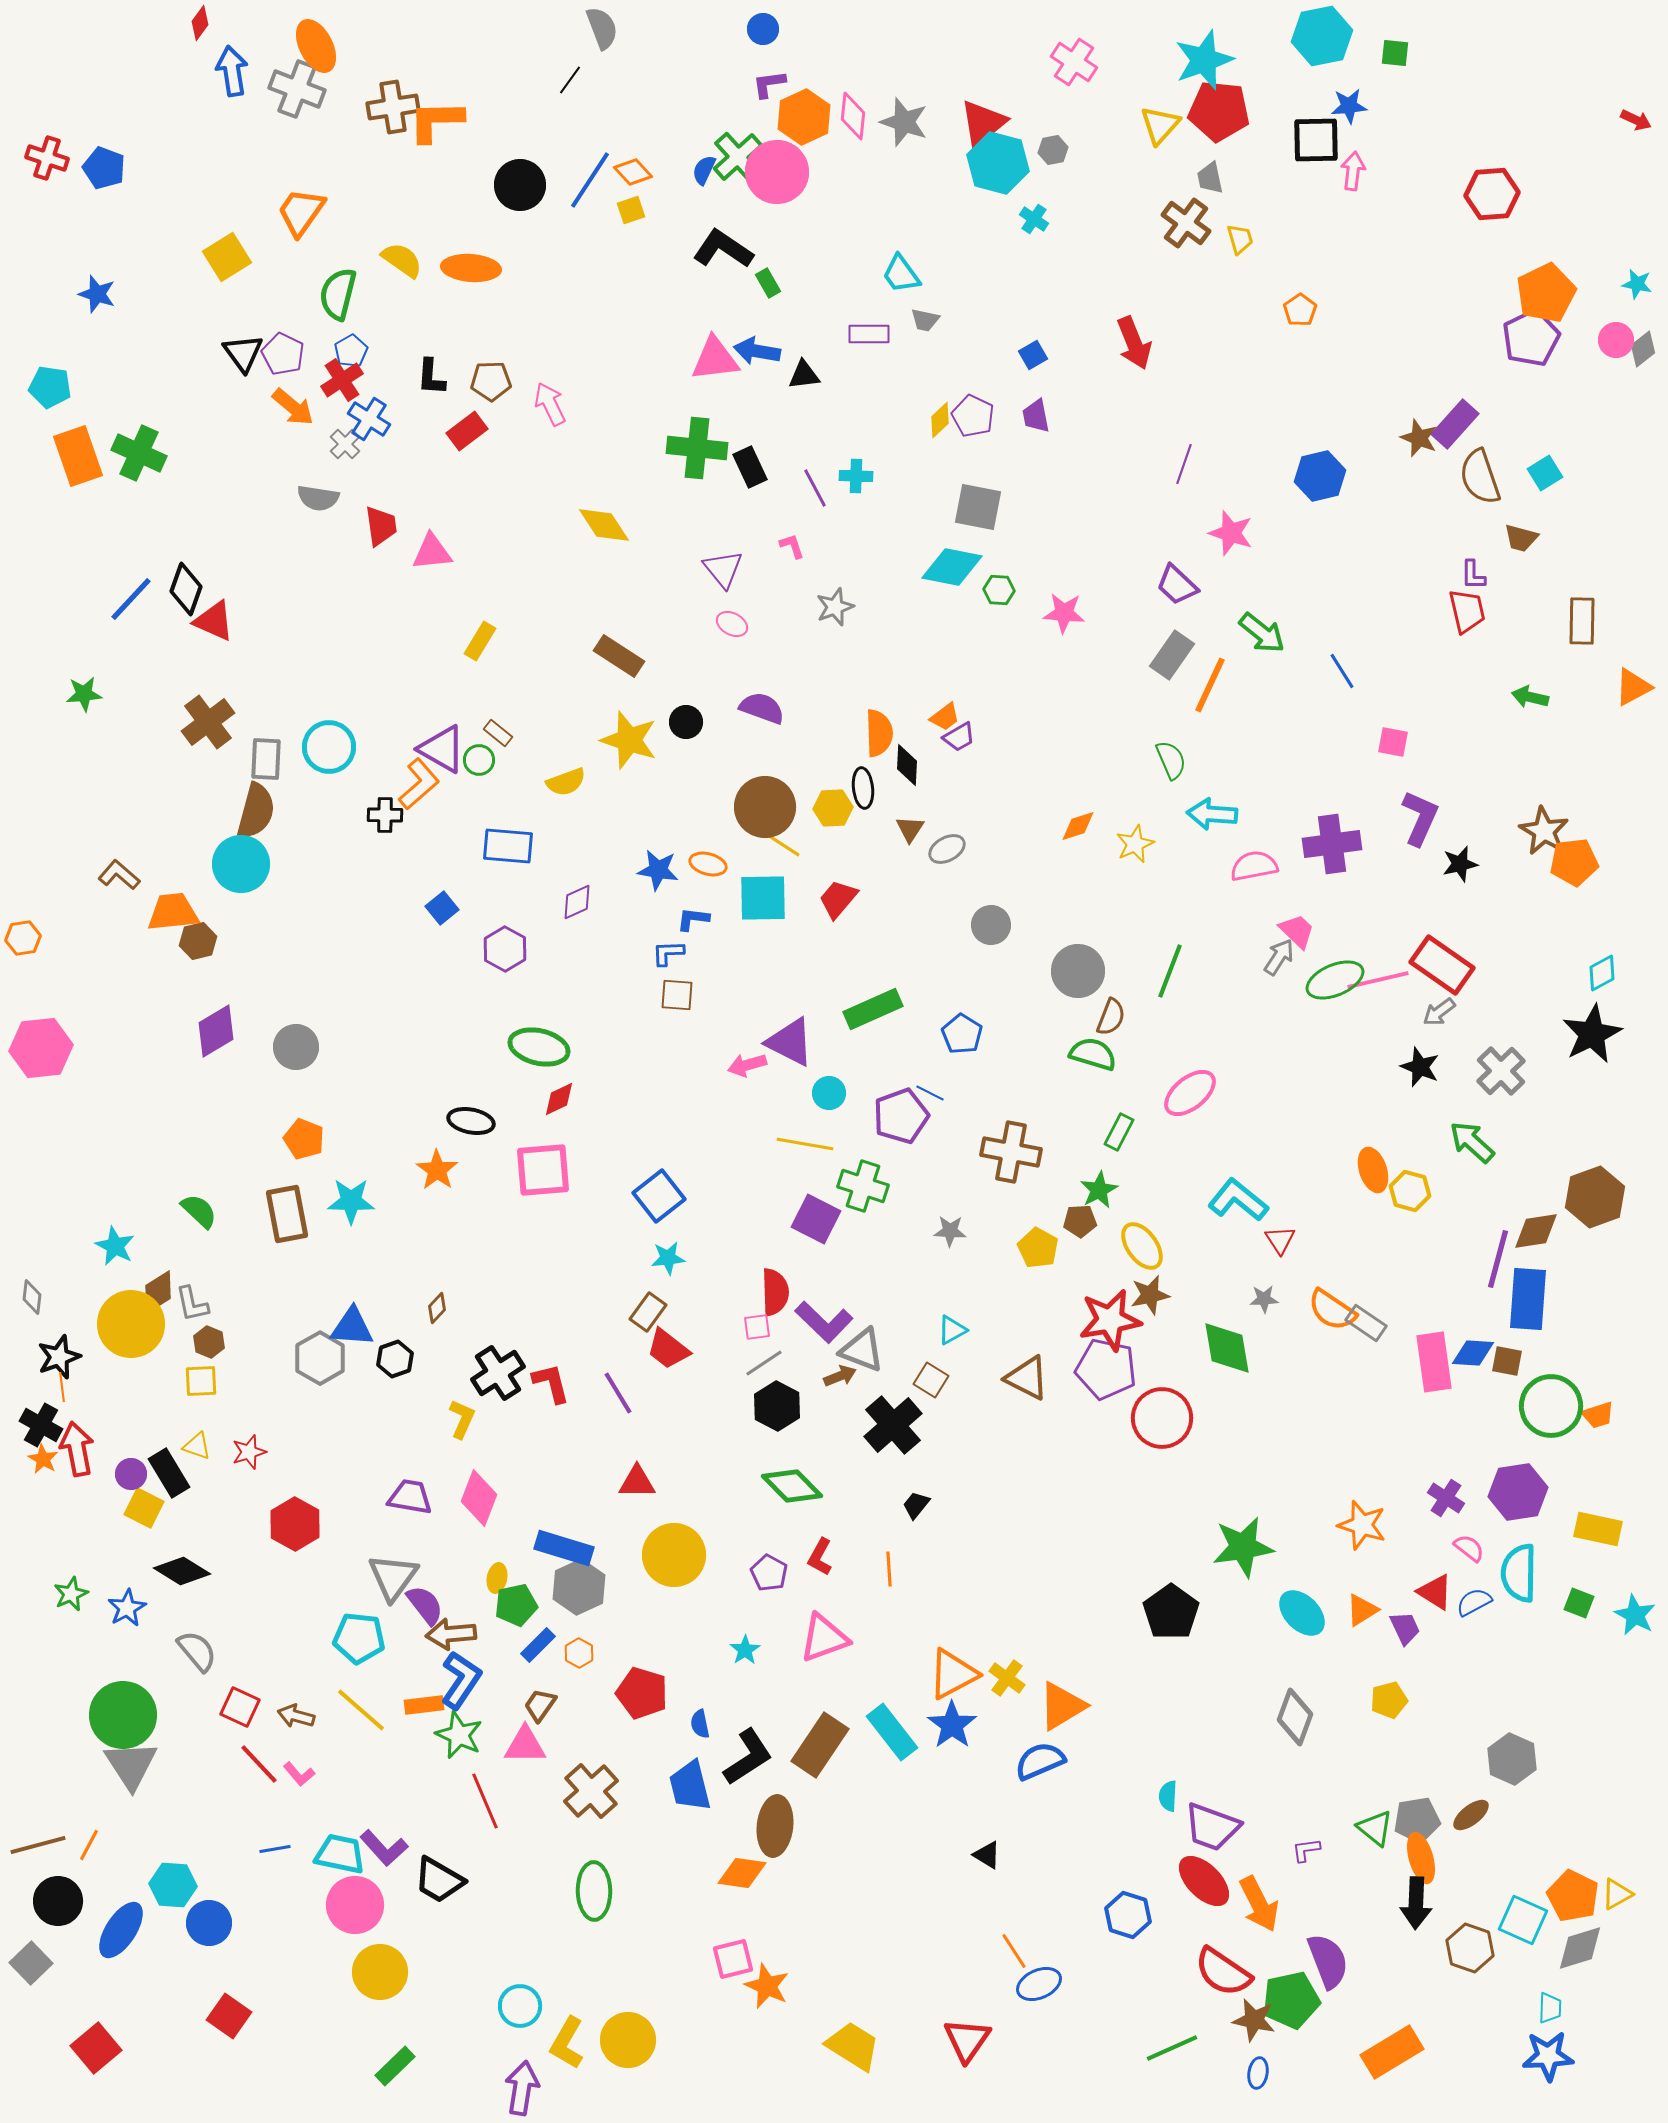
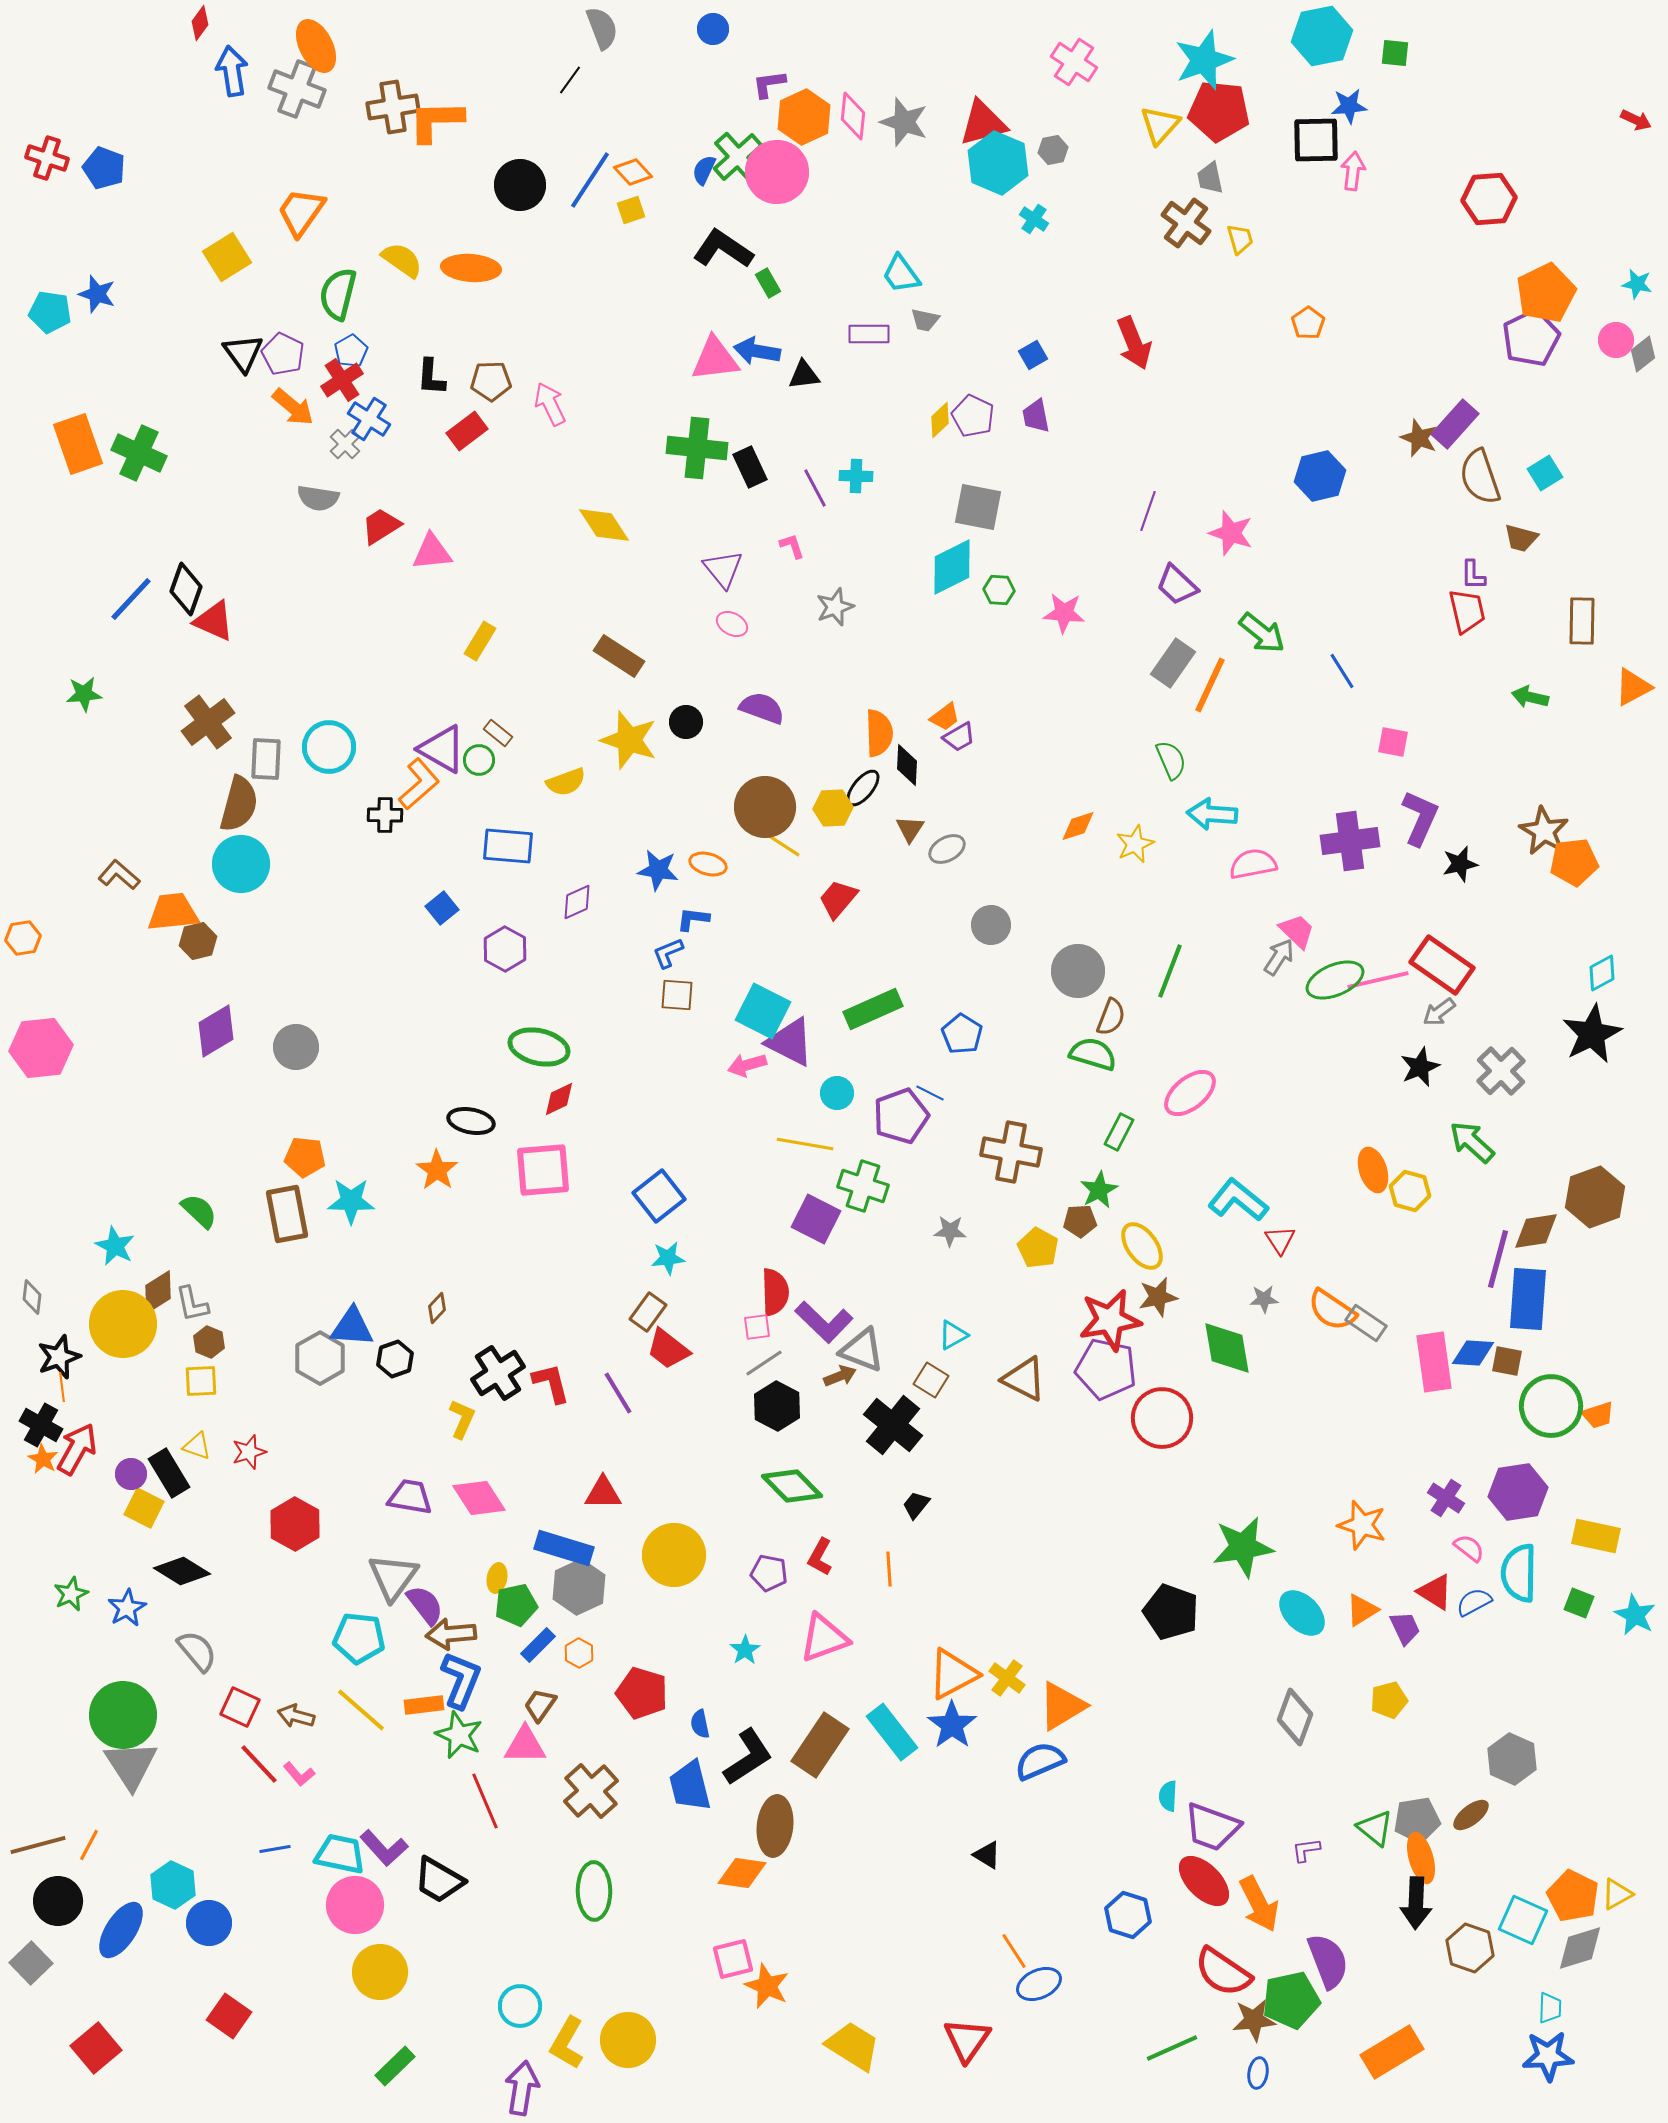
blue circle at (763, 29): moved 50 px left
red triangle at (983, 123): rotated 24 degrees clockwise
cyan hexagon at (998, 163): rotated 8 degrees clockwise
red hexagon at (1492, 194): moved 3 px left, 5 px down
orange pentagon at (1300, 310): moved 8 px right, 13 px down
gray diamond at (1643, 349): moved 5 px down
cyan pentagon at (50, 387): moved 75 px up
orange rectangle at (78, 456): moved 12 px up
purple line at (1184, 464): moved 36 px left, 47 px down
red trapezoid at (381, 526): rotated 114 degrees counterclockwise
cyan diamond at (952, 567): rotated 38 degrees counterclockwise
gray rectangle at (1172, 655): moved 1 px right, 8 px down
black ellipse at (863, 788): rotated 45 degrees clockwise
brown semicircle at (256, 811): moved 17 px left, 7 px up
purple cross at (1332, 844): moved 18 px right, 3 px up
pink semicircle at (1254, 866): moved 1 px left, 2 px up
cyan square at (763, 898): moved 113 px down; rotated 28 degrees clockwise
blue L-shape at (668, 953): rotated 20 degrees counterclockwise
black star at (1420, 1067): rotated 27 degrees clockwise
cyan circle at (829, 1093): moved 8 px right
orange pentagon at (304, 1139): moved 1 px right, 18 px down; rotated 15 degrees counterclockwise
brown star at (1150, 1295): moved 8 px right, 2 px down
yellow circle at (131, 1324): moved 8 px left
cyan triangle at (952, 1330): moved 1 px right, 5 px down
brown triangle at (1027, 1378): moved 3 px left, 1 px down
black cross at (893, 1425): rotated 10 degrees counterclockwise
red arrow at (77, 1449): rotated 40 degrees clockwise
red triangle at (637, 1482): moved 34 px left, 11 px down
pink diamond at (479, 1498): rotated 54 degrees counterclockwise
yellow rectangle at (1598, 1529): moved 2 px left, 7 px down
purple pentagon at (769, 1573): rotated 18 degrees counterclockwise
black pentagon at (1171, 1612): rotated 16 degrees counterclockwise
blue L-shape at (461, 1680): rotated 12 degrees counterclockwise
cyan hexagon at (173, 1885): rotated 21 degrees clockwise
brown star at (1254, 2020): rotated 18 degrees counterclockwise
